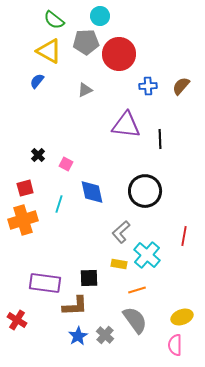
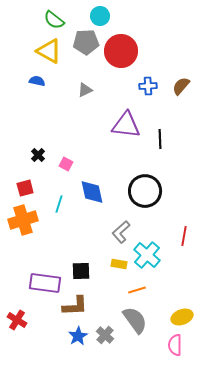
red circle: moved 2 px right, 3 px up
blue semicircle: rotated 63 degrees clockwise
black square: moved 8 px left, 7 px up
